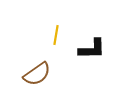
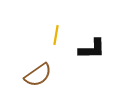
brown semicircle: moved 1 px right, 1 px down
